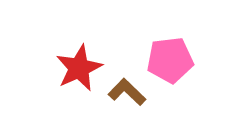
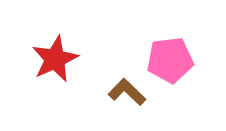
red star: moved 24 px left, 9 px up
